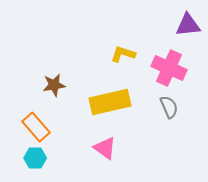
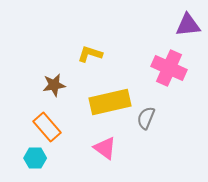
yellow L-shape: moved 33 px left
gray semicircle: moved 23 px left, 11 px down; rotated 135 degrees counterclockwise
orange rectangle: moved 11 px right
